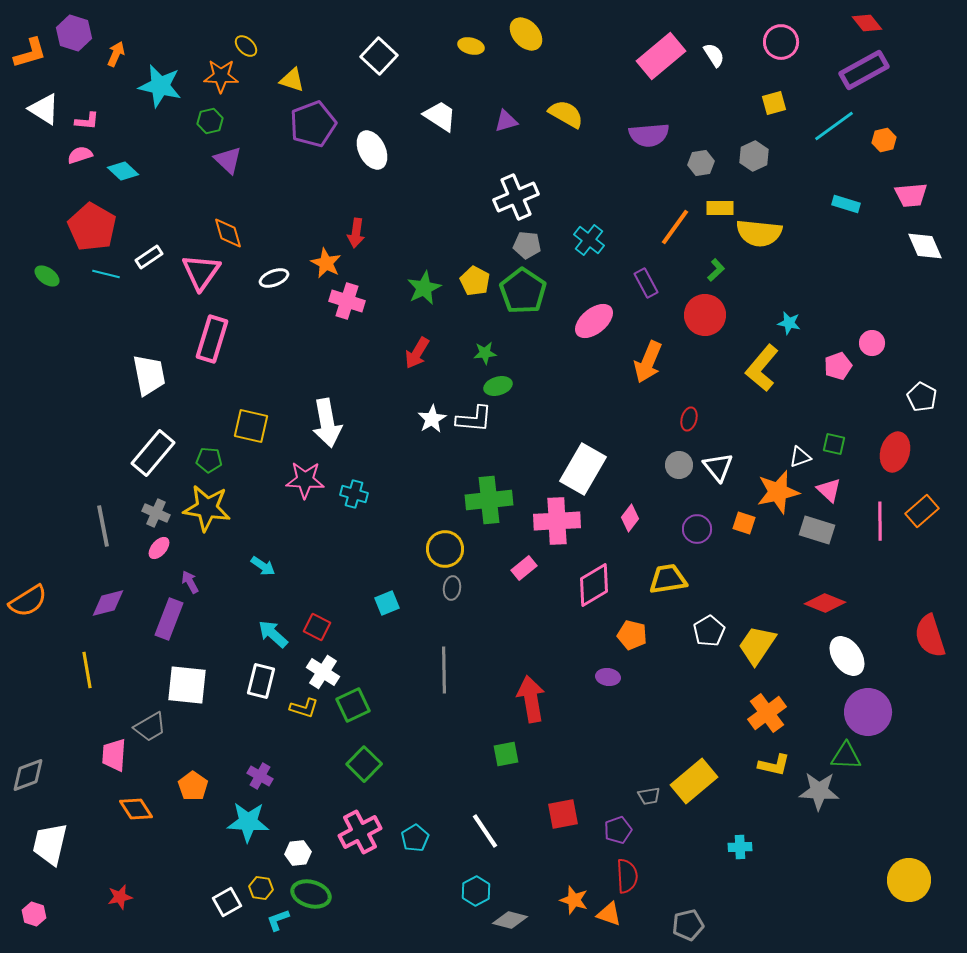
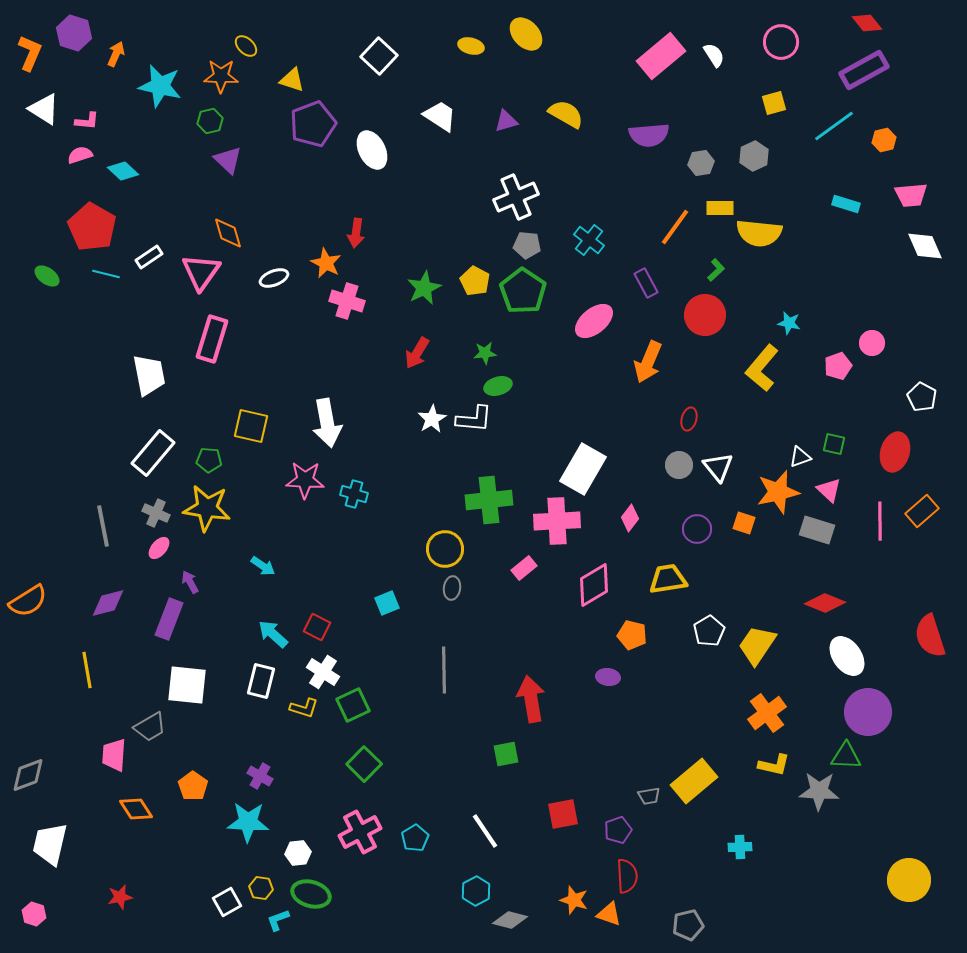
orange L-shape at (30, 53): rotated 51 degrees counterclockwise
